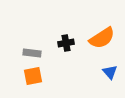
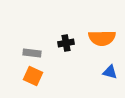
orange semicircle: rotated 32 degrees clockwise
blue triangle: rotated 35 degrees counterclockwise
orange square: rotated 36 degrees clockwise
